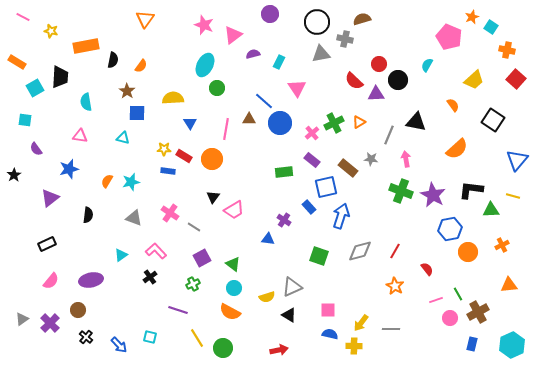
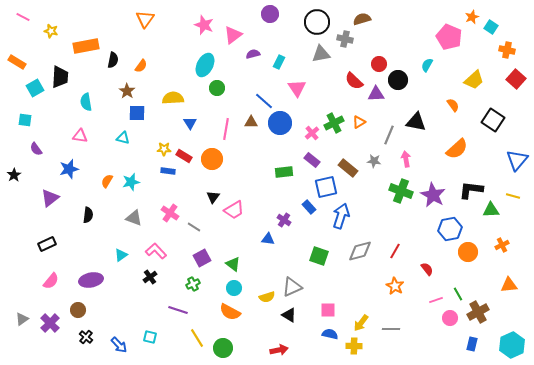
brown triangle at (249, 119): moved 2 px right, 3 px down
gray star at (371, 159): moved 3 px right, 2 px down
